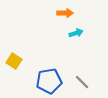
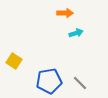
gray line: moved 2 px left, 1 px down
